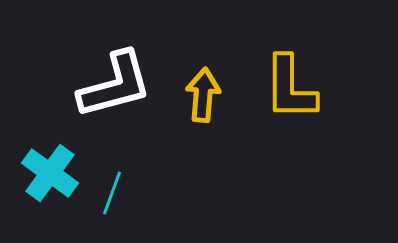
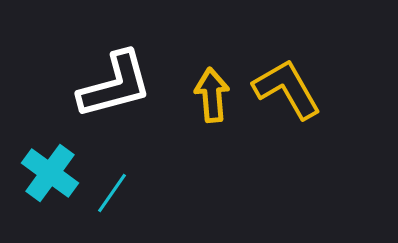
yellow L-shape: moved 3 px left, 1 px down; rotated 150 degrees clockwise
yellow arrow: moved 9 px right; rotated 10 degrees counterclockwise
cyan line: rotated 15 degrees clockwise
